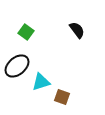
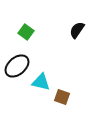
black semicircle: rotated 108 degrees counterclockwise
cyan triangle: rotated 30 degrees clockwise
